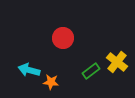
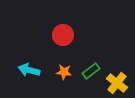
red circle: moved 3 px up
yellow cross: moved 21 px down
orange star: moved 13 px right, 10 px up
